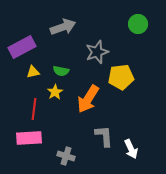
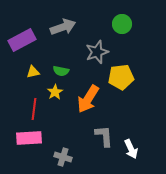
green circle: moved 16 px left
purple rectangle: moved 7 px up
gray cross: moved 3 px left, 1 px down
